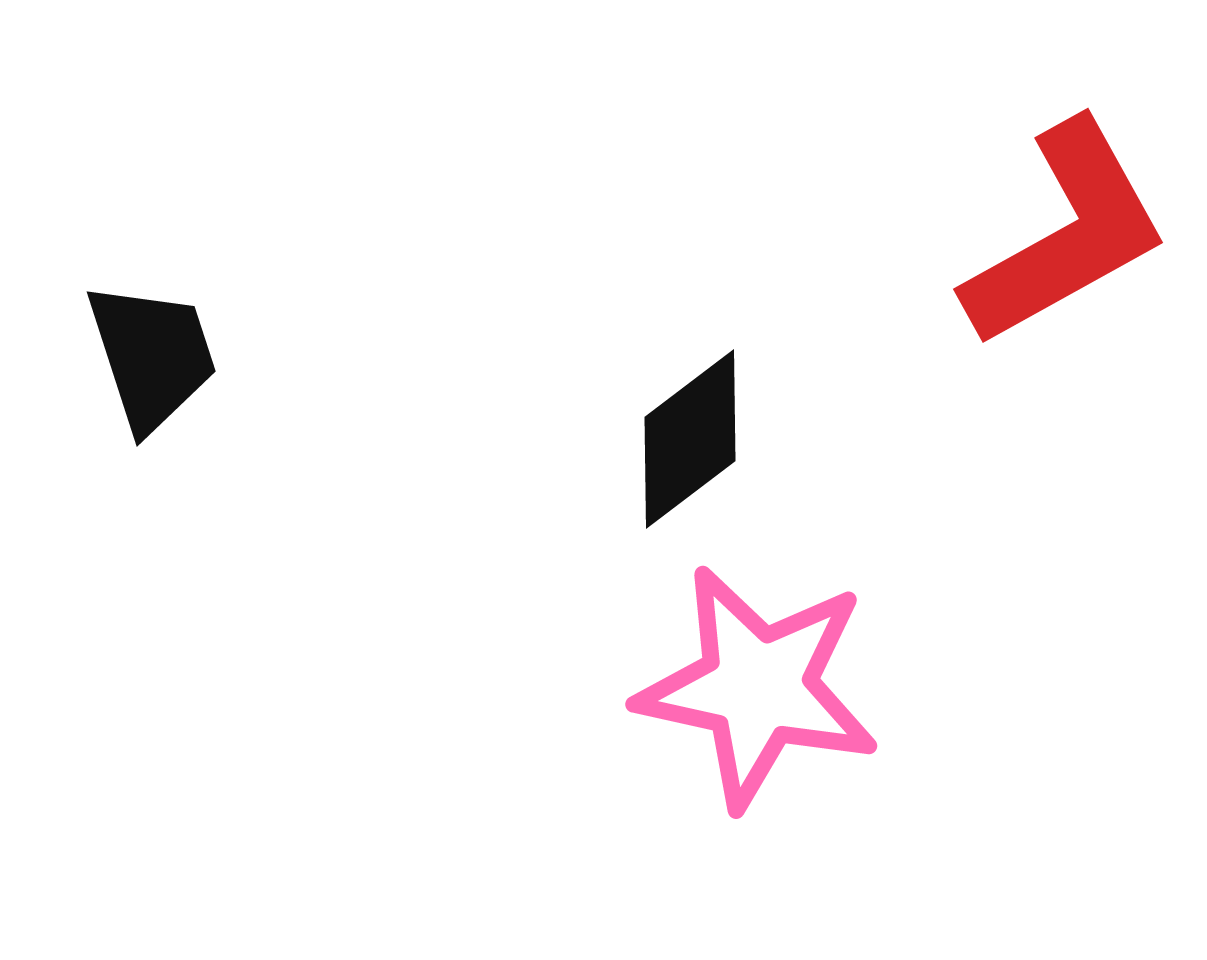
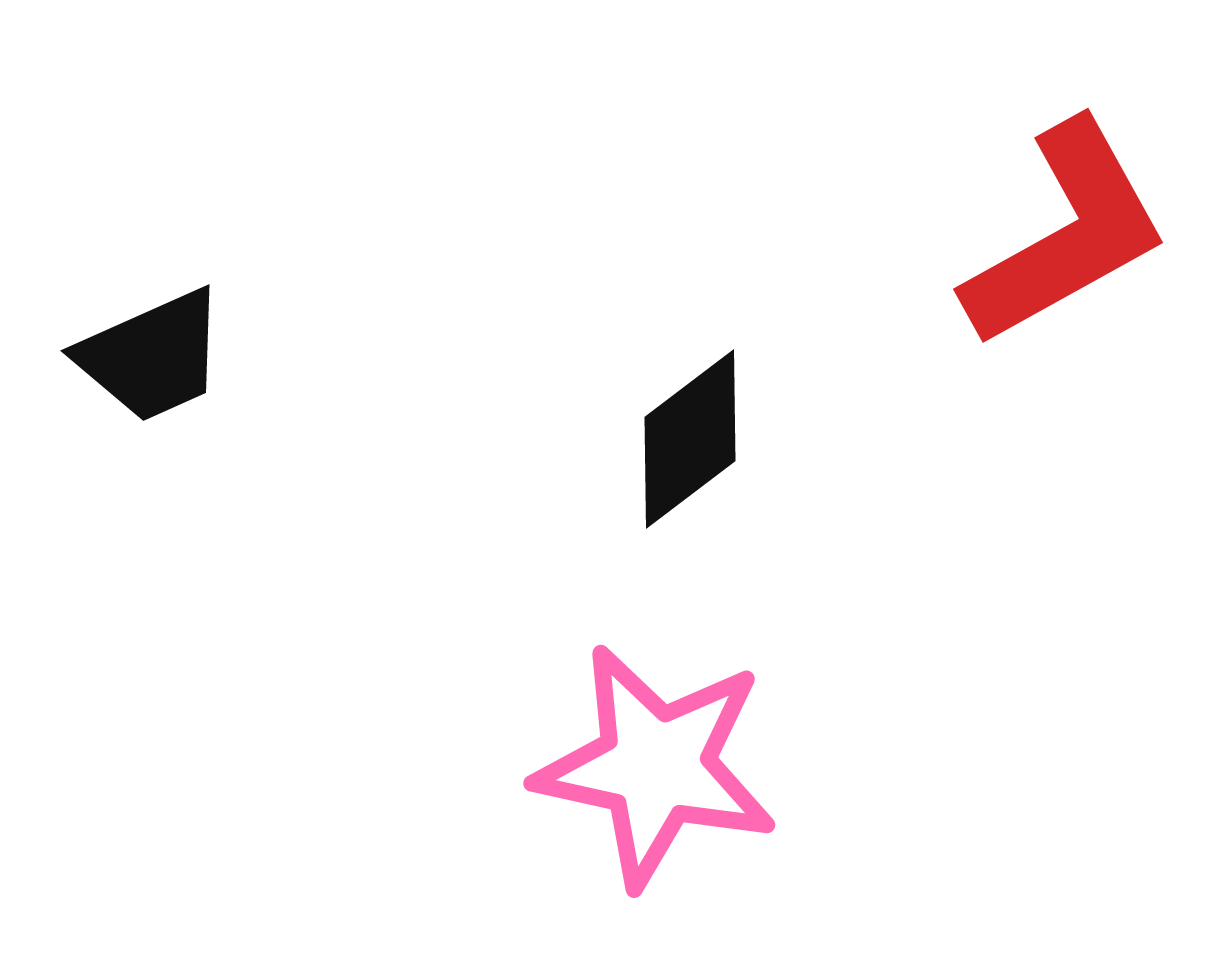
black trapezoid: rotated 84 degrees clockwise
pink star: moved 102 px left, 79 px down
